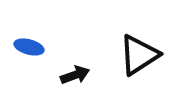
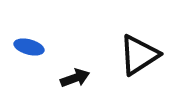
black arrow: moved 3 px down
